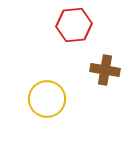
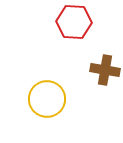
red hexagon: moved 3 px up; rotated 8 degrees clockwise
